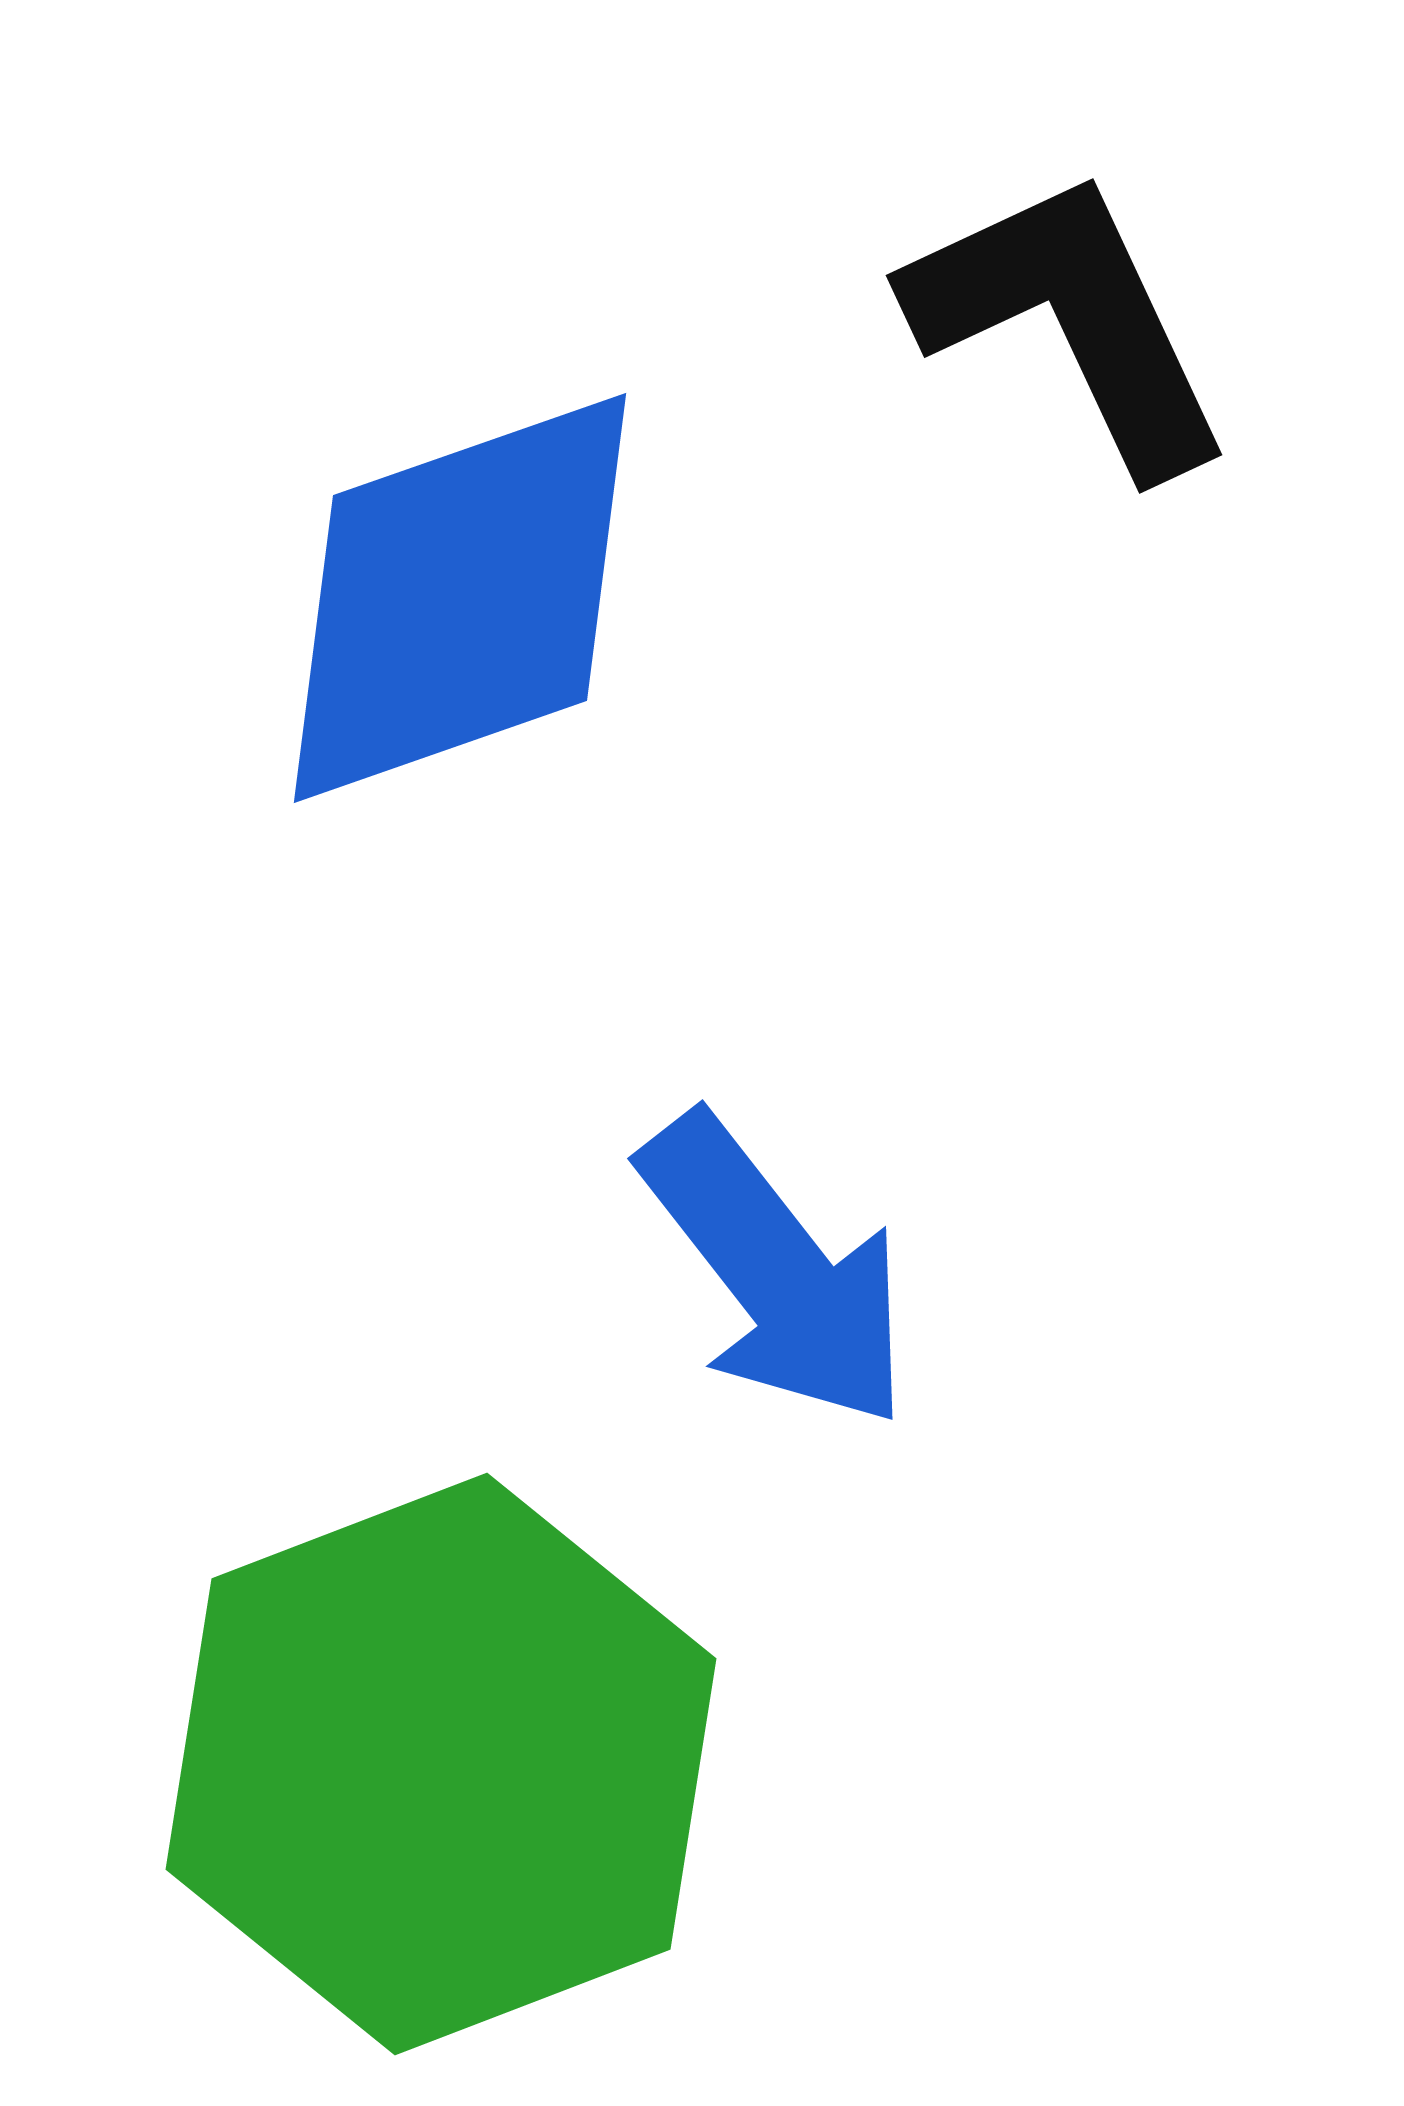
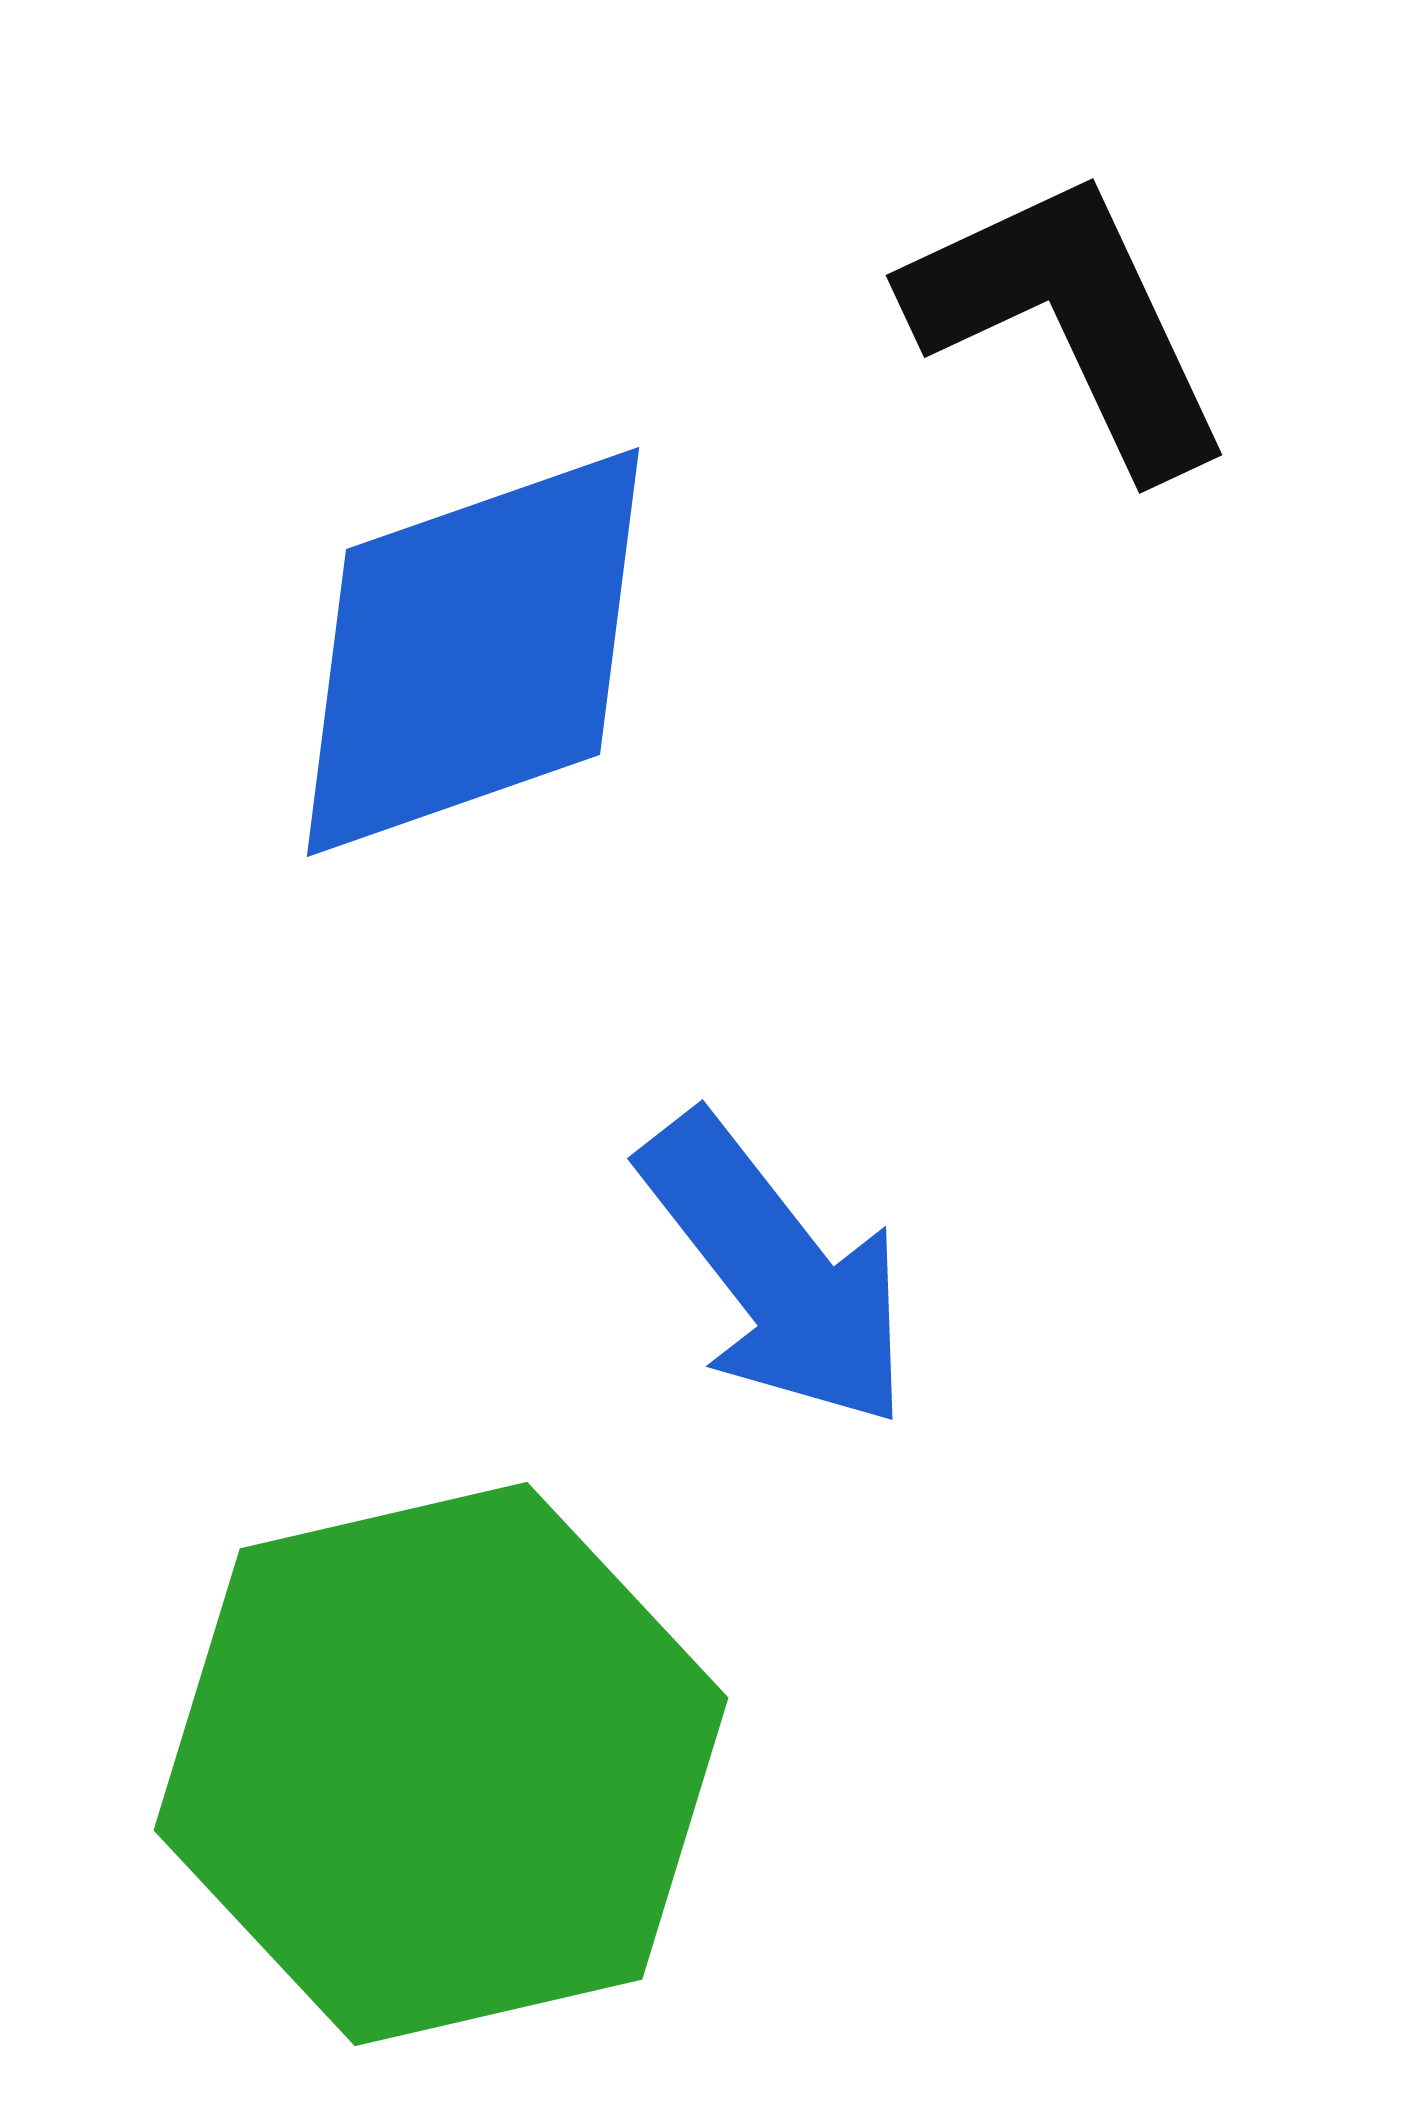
blue diamond: moved 13 px right, 54 px down
green hexagon: rotated 8 degrees clockwise
